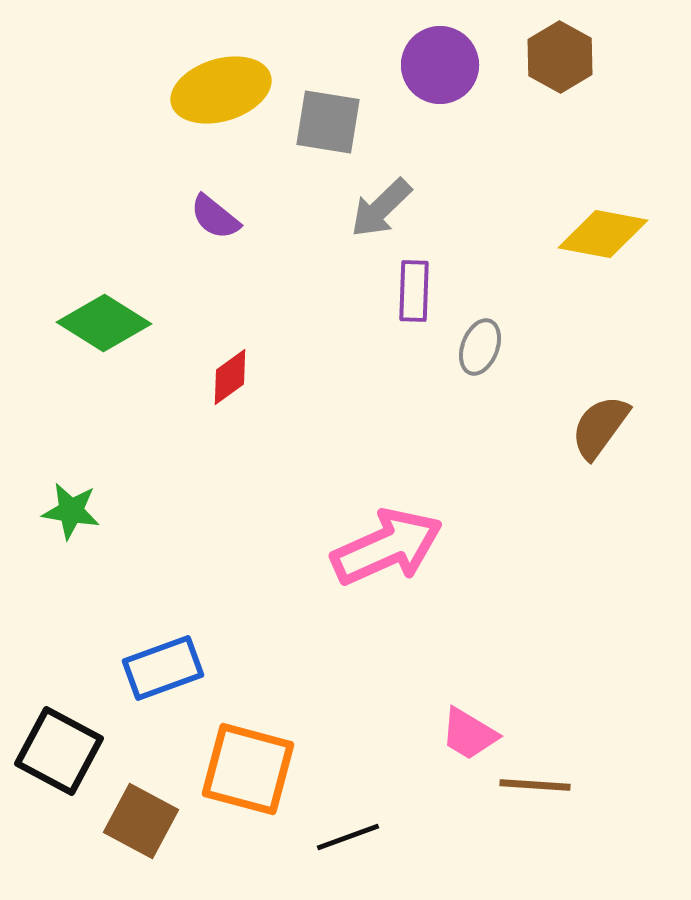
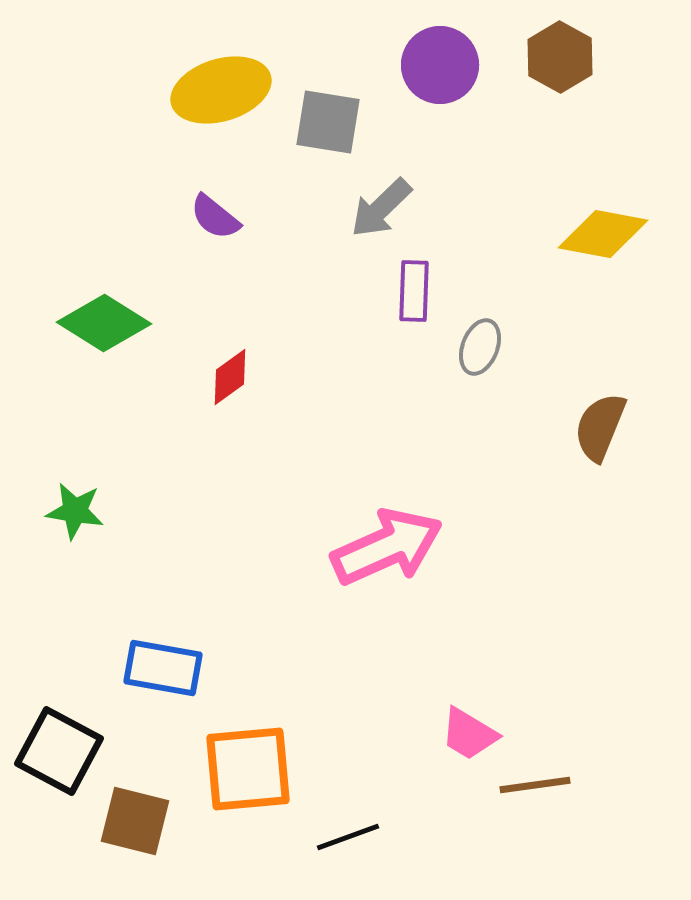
brown semicircle: rotated 14 degrees counterclockwise
green star: moved 4 px right
blue rectangle: rotated 30 degrees clockwise
orange square: rotated 20 degrees counterclockwise
brown line: rotated 12 degrees counterclockwise
brown square: moved 6 px left; rotated 14 degrees counterclockwise
